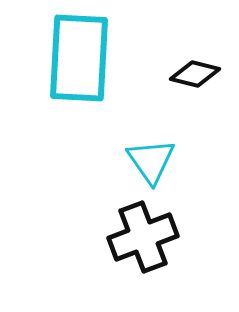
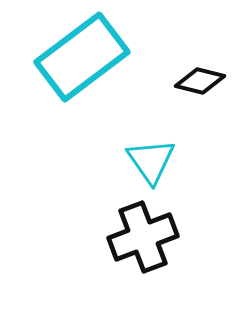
cyan rectangle: moved 3 px right, 1 px up; rotated 50 degrees clockwise
black diamond: moved 5 px right, 7 px down
